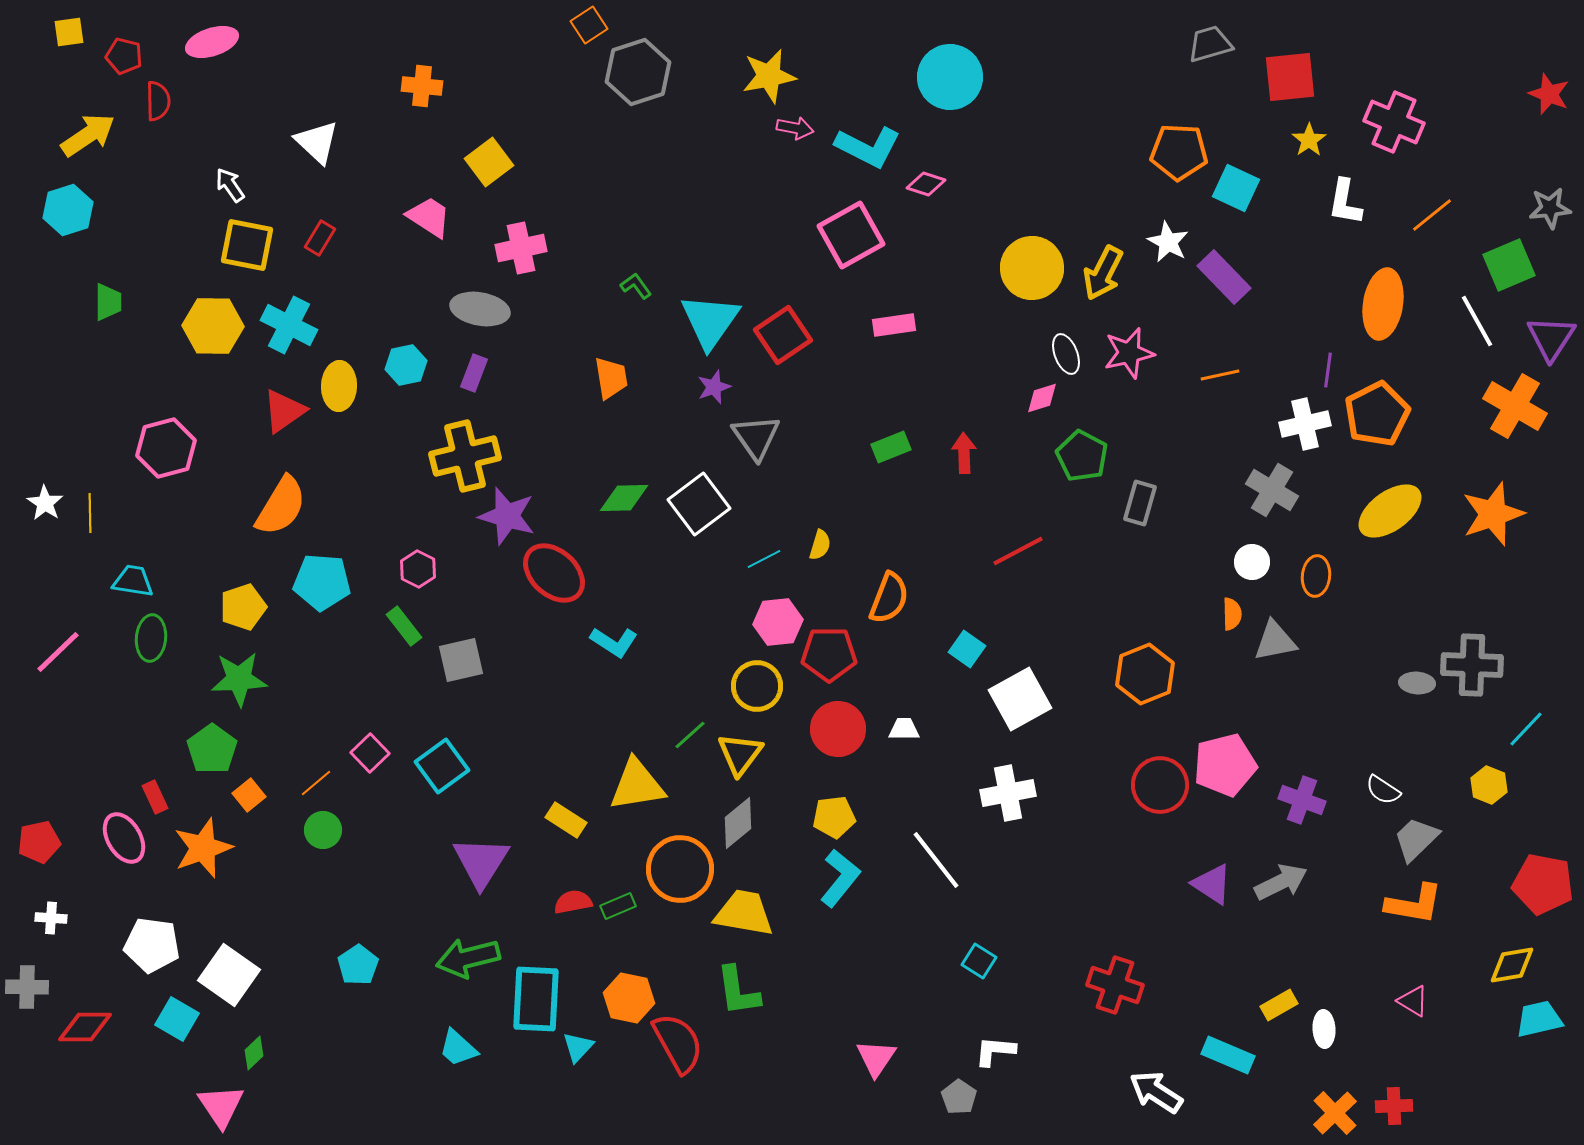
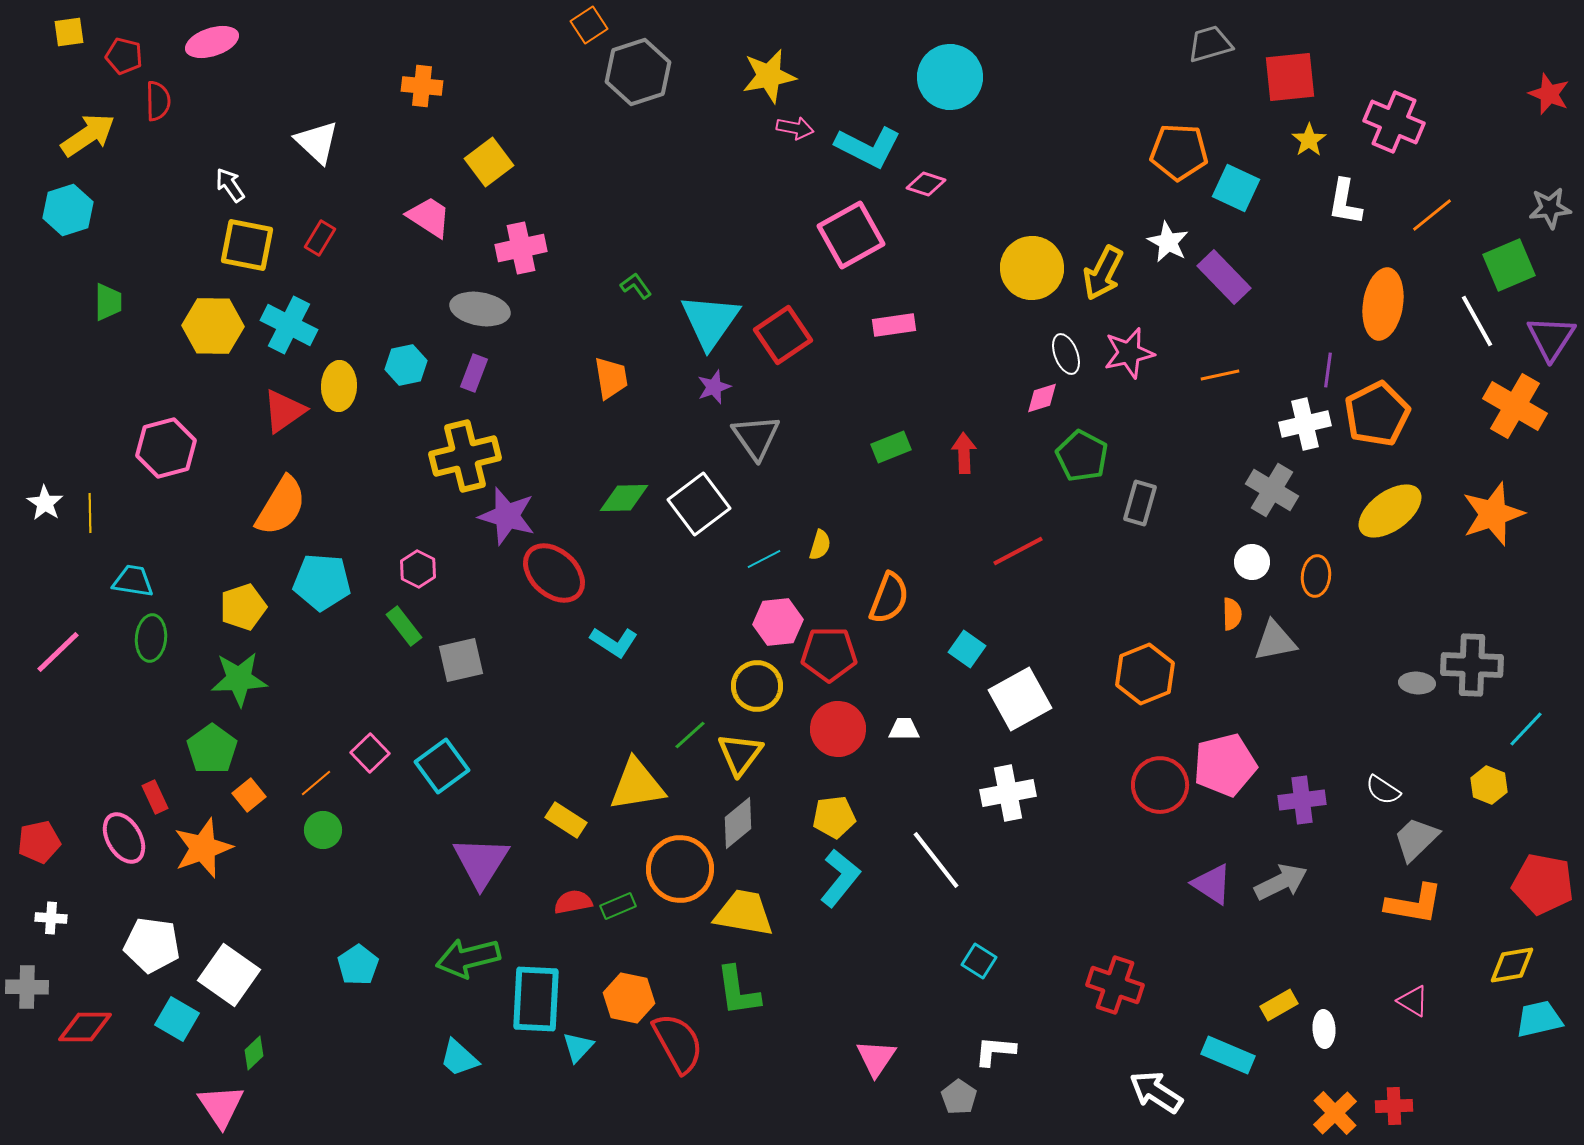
purple cross at (1302, 800): rotated 27 degrees counterclockwise
cyan trapezoid at (458, 1048): moved 1 px right, 10 px down
